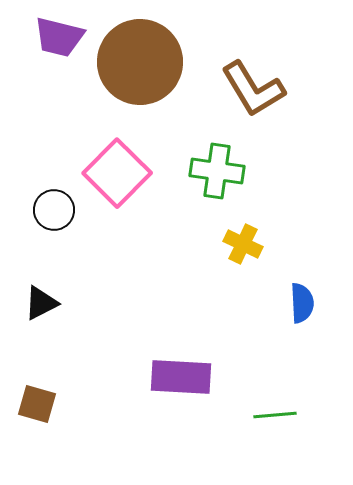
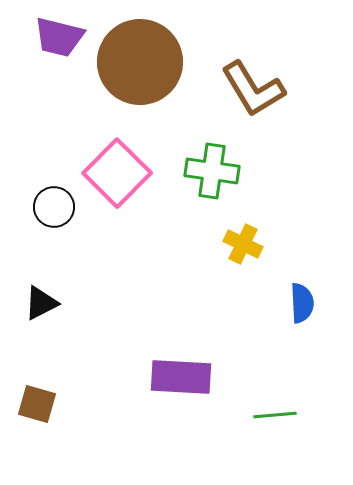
green cross: moved 5 px left
black circle: moved 3 px up
